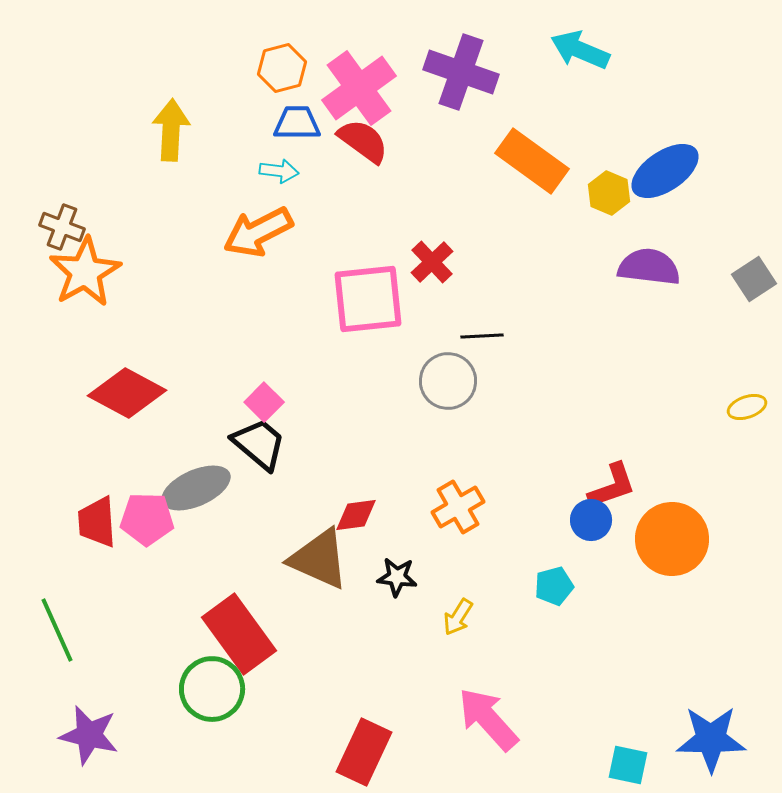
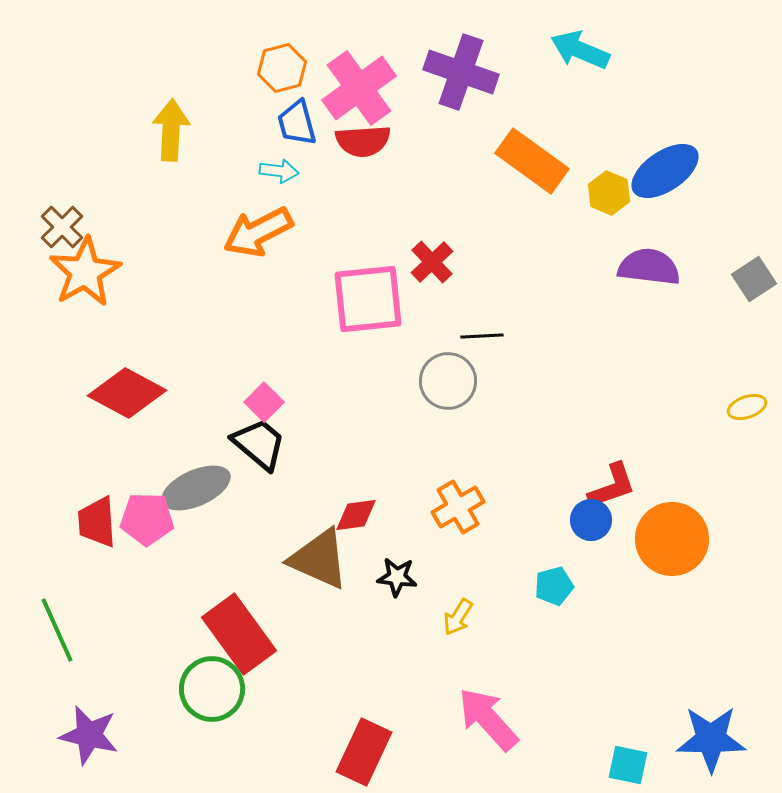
blue trapezoid at (297, 123): rotated 105 degrees counterclockwise
red semicircle at (363, 141): rotated 140 degrees clockwise
brown cross at (62, 227): rotated 24 degrees clockwise
